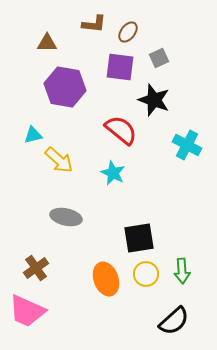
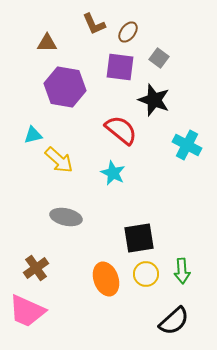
brown L-shape: rotated 60 degrees clockwise
gray square: rotated 30 degrees counterclockwise
